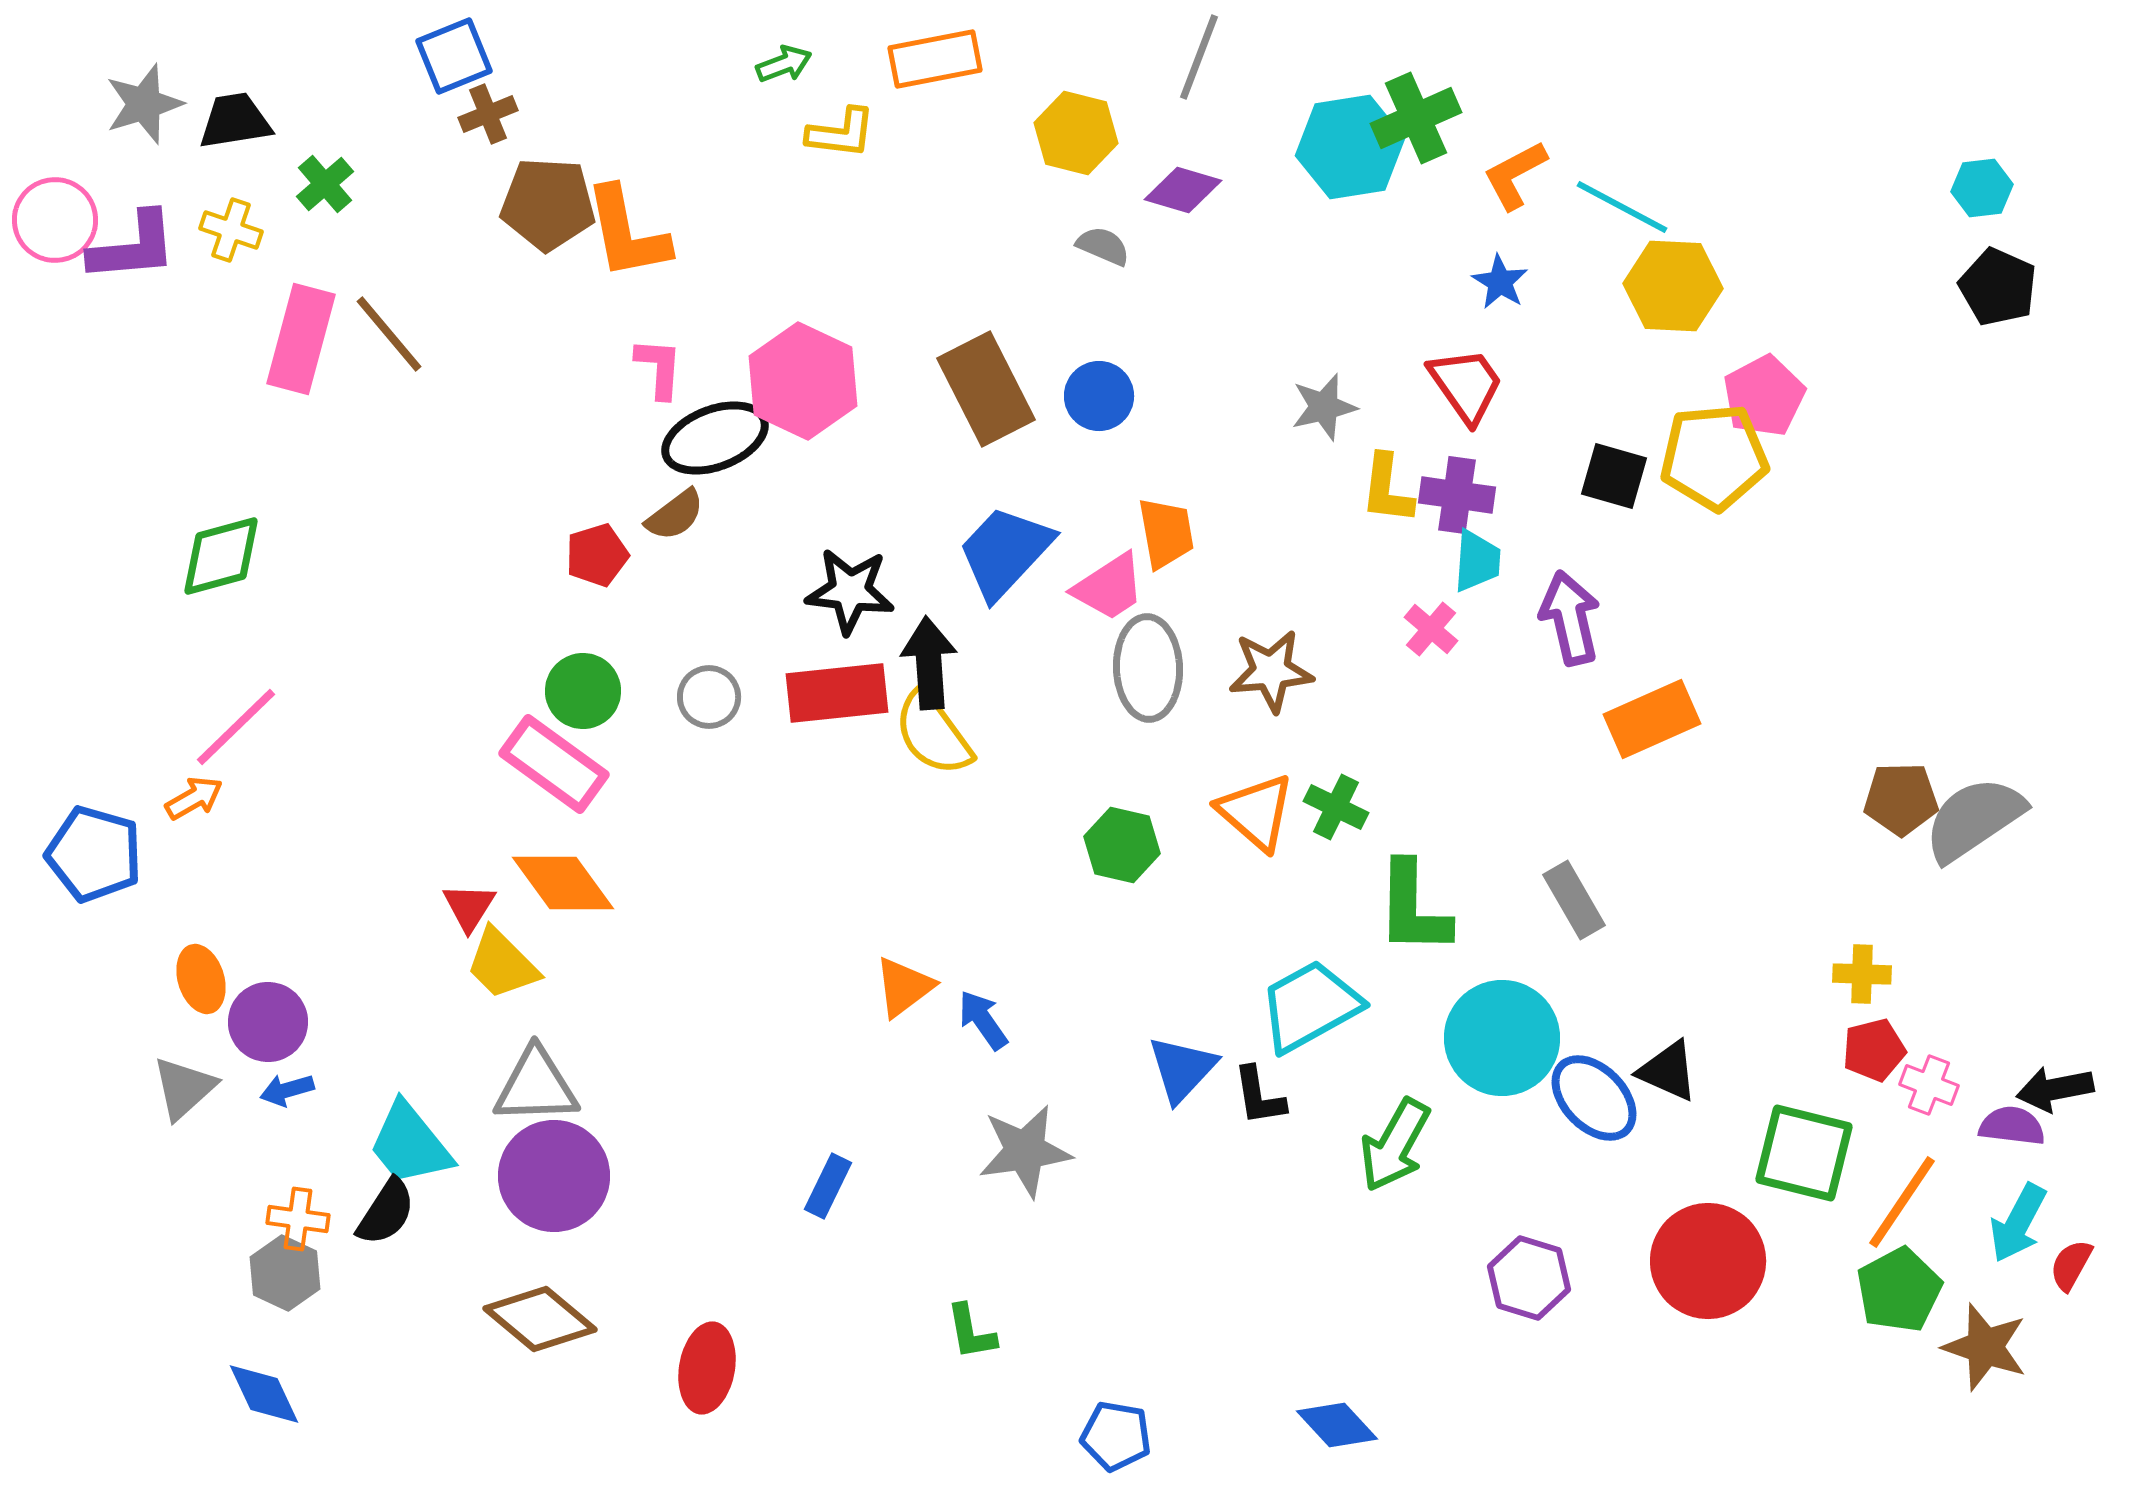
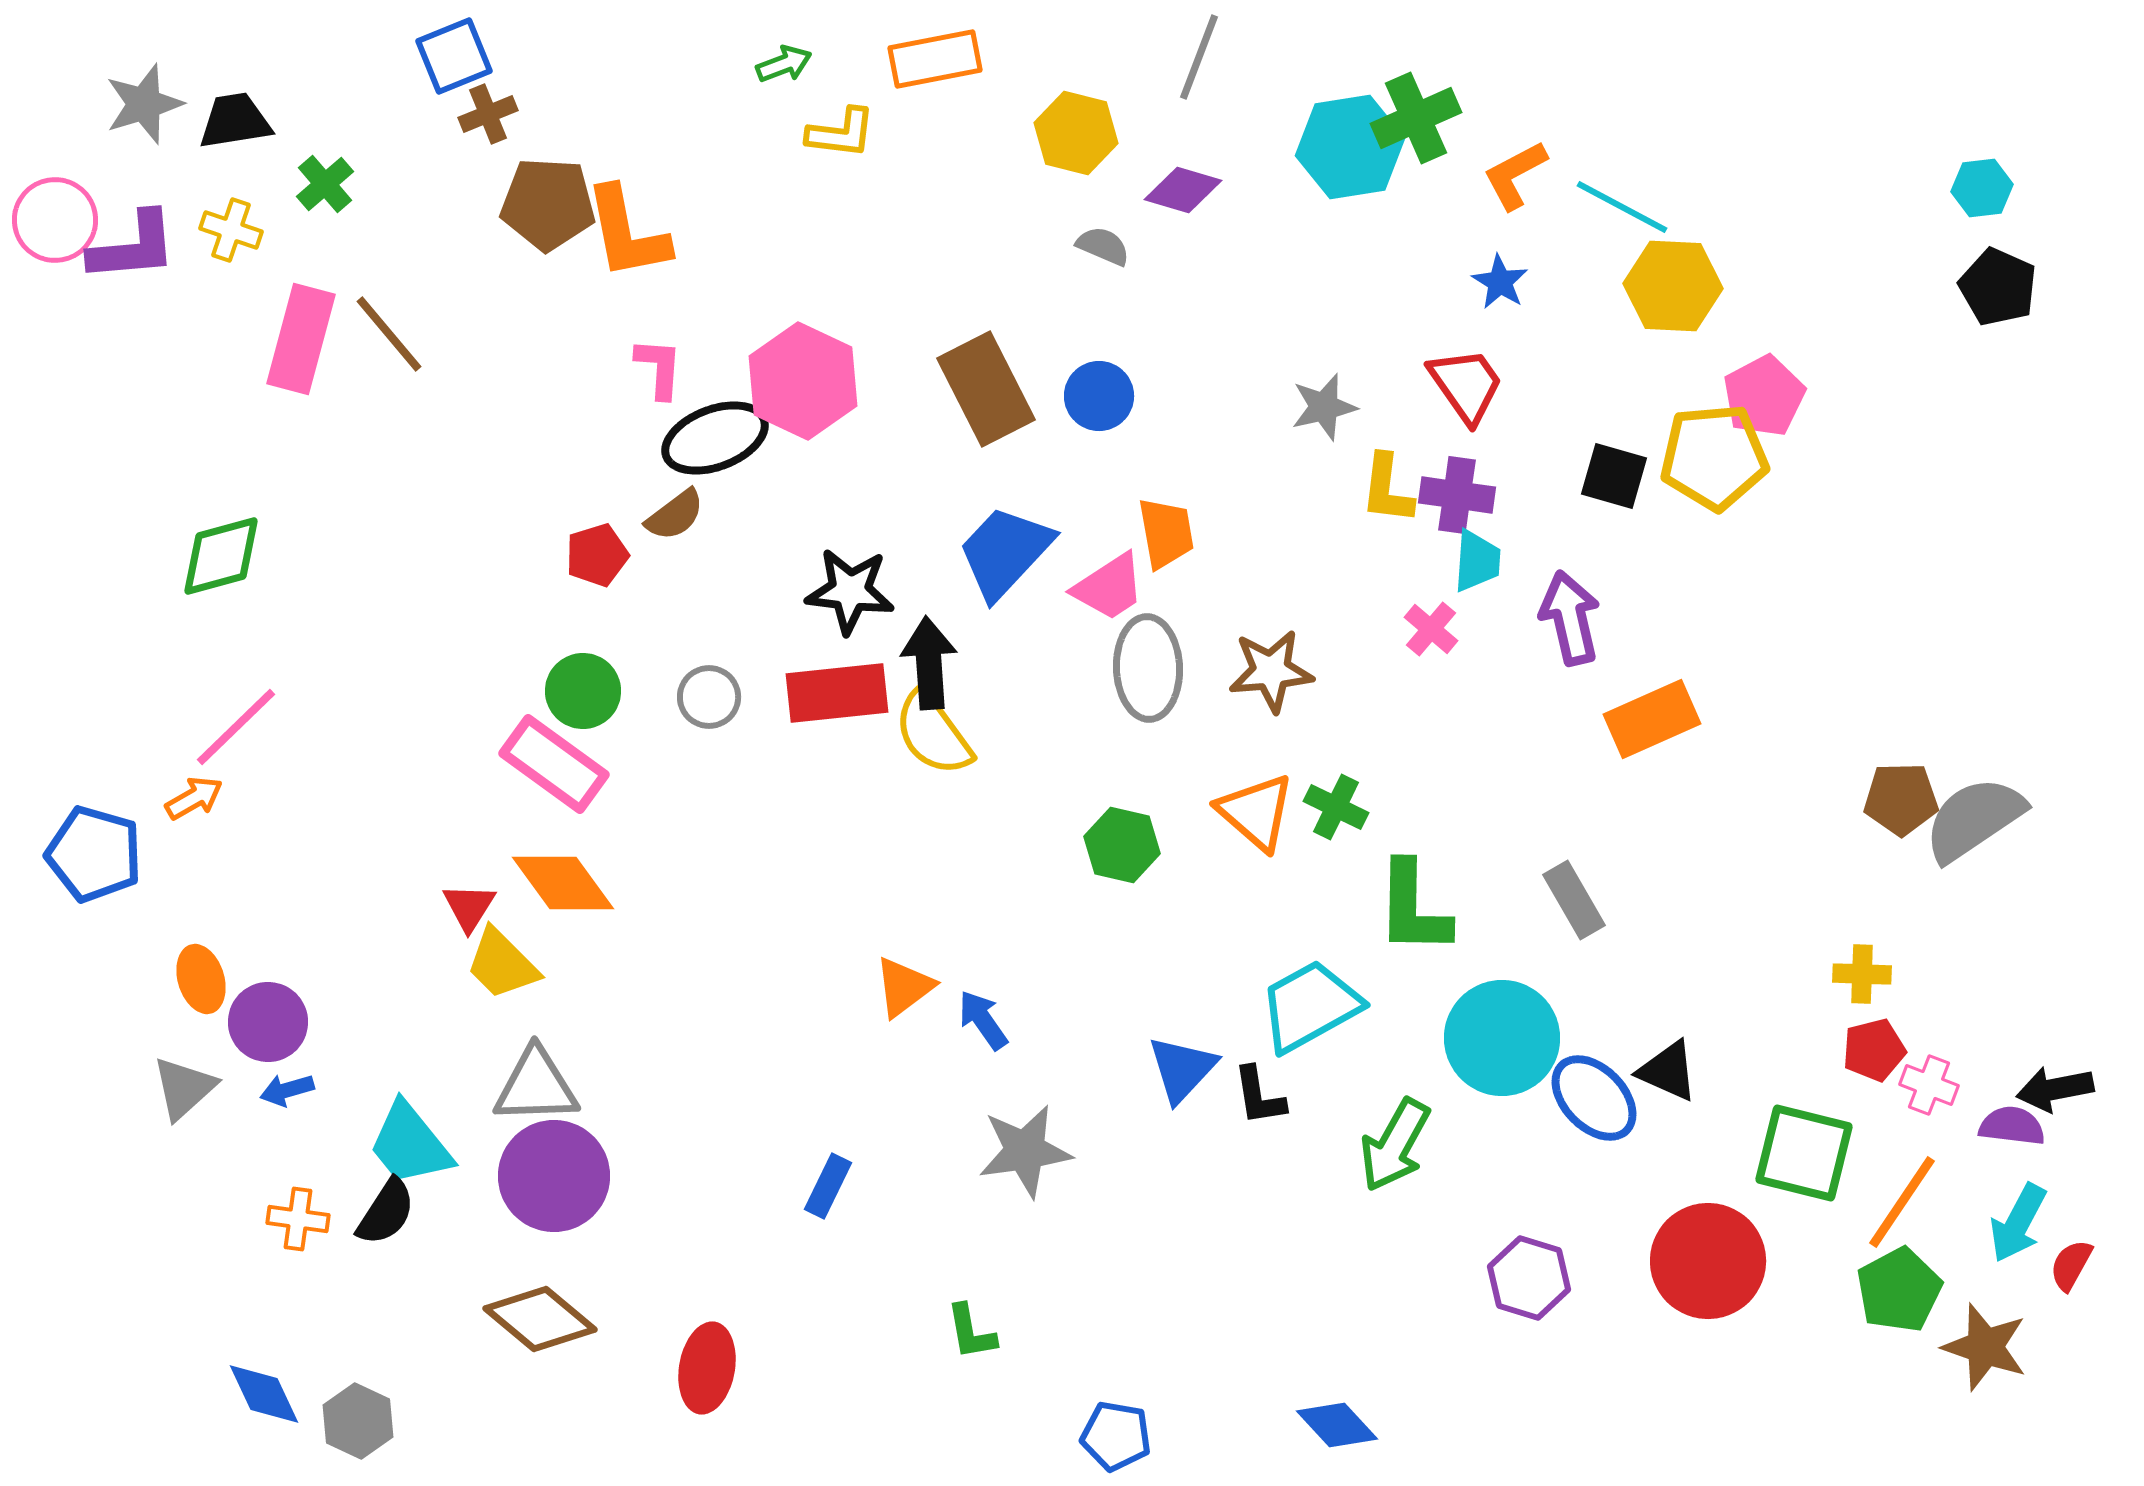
gray hexagon at (285, 1273): moved 73 px right, 148 px down
